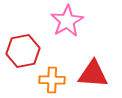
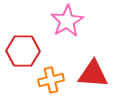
red hexagon: rotated 12 degrees clockwise
orange cross: moved 1 px left; rotated 15 degrees counterclockwise
